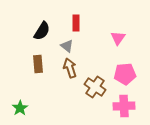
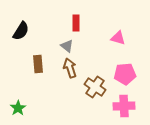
black semicircle: moved 21 px left
pink triangle: rotated 49 degrees counterclockwise
green star: moved 2 px left
